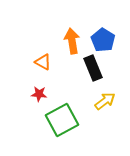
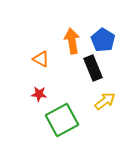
orange triangle: moved 2 px left, 3 px up
